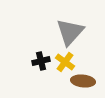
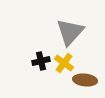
yellow cross: moved 1 px left, 1 px down
brown ellipse: moved 2 px right, 1 px up
